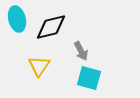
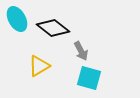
cyan ellipse: rotated 15 degrees counterclockwise
black diamond: moved 2 px right, 1 px down; rotated 52 degrees clockwise
yellow triangle: rotated 25 degrees clockwise
